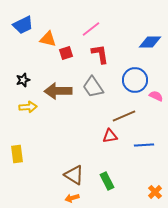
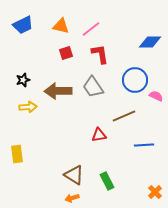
orange triangle: moved 13 px right, 13 px up
red triangle: moved 11 px left, 1 px up
